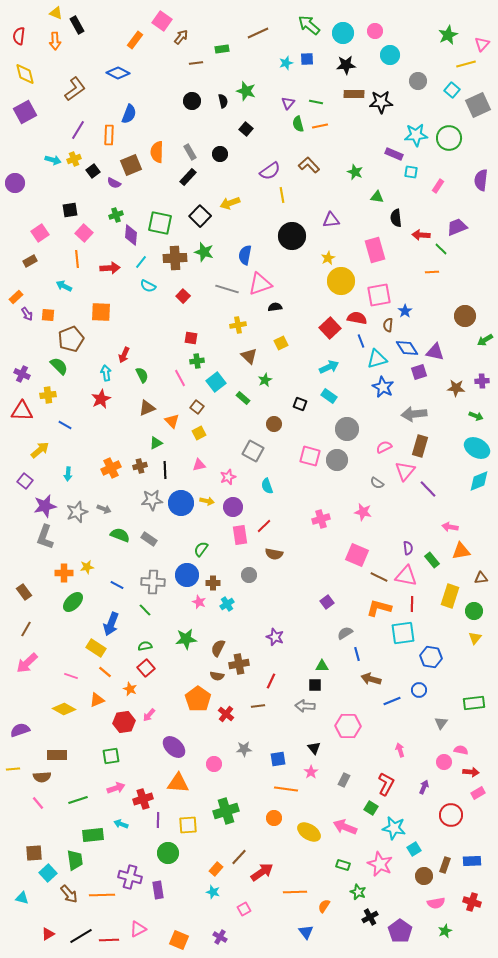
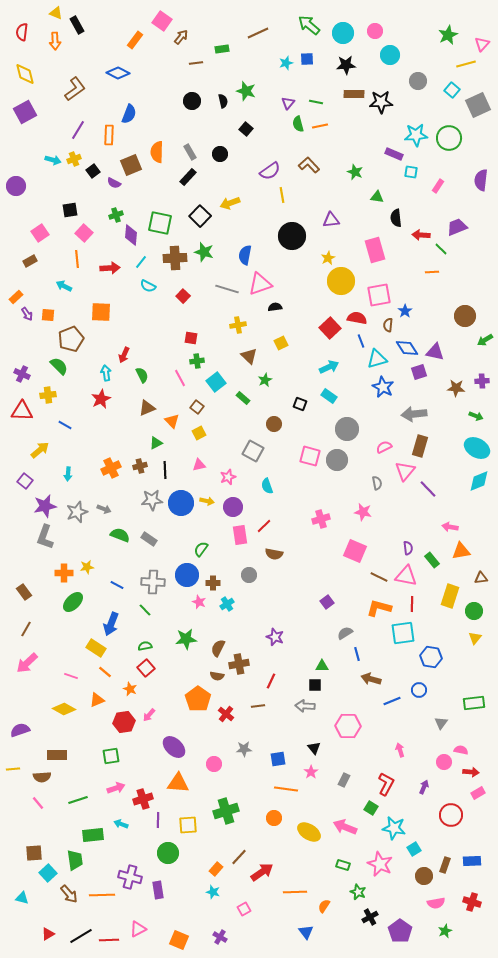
red semicircle at (19, 36): moved 3 px right, 4 px up
purple circle at (15, 183): moved 1 px right, 3 px down
gray semicircle at (377, 483): rotated 136 degrees counterclockwise
pink square at (357, 555): moved 2 px left, 4 px up
